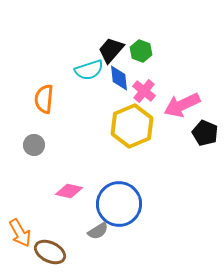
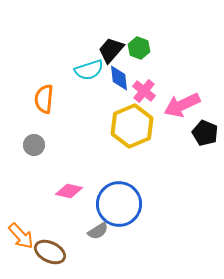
green hexagon: moved 2 px left, 3 px up
orange arrow: moved 1 px right, 3 px down; rotated 12 degrees counterclockwise
